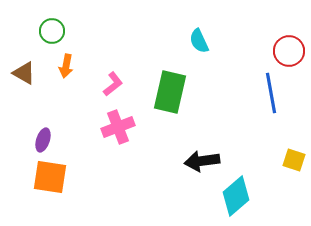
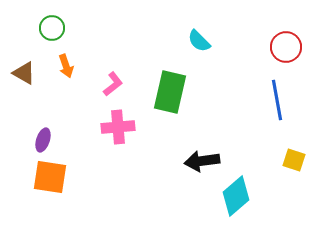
green circle: moved 3 px up
cyan semicircle: rotated 20 degrees counterclockwise
red circle: moved 3 px left, 4 px up
orange arrow: rotated 30 degrees counterclockwise
blue line: moved 6 px right, 7 px down
pink cross: rotated 16 degrees clockwise
